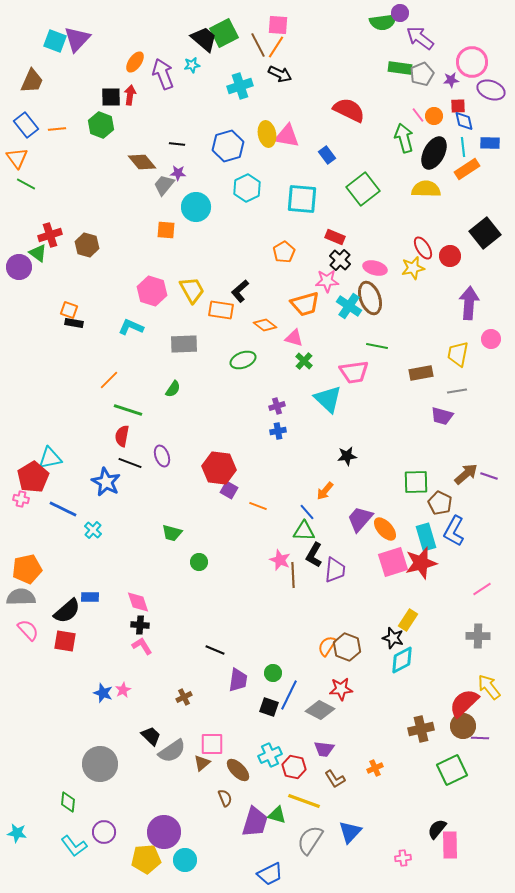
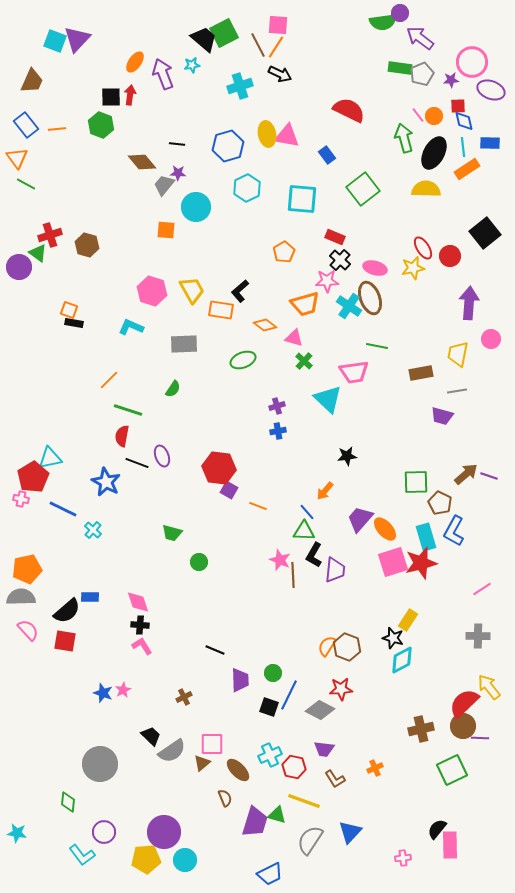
black line at (130, 463): moved 7 px right
purple trapezoid at (238, 680): moved 2 px right; rotated 10 degrees counterclockwise
cyan L-shape at (74, 846): moved 8 px right, 9 px down
